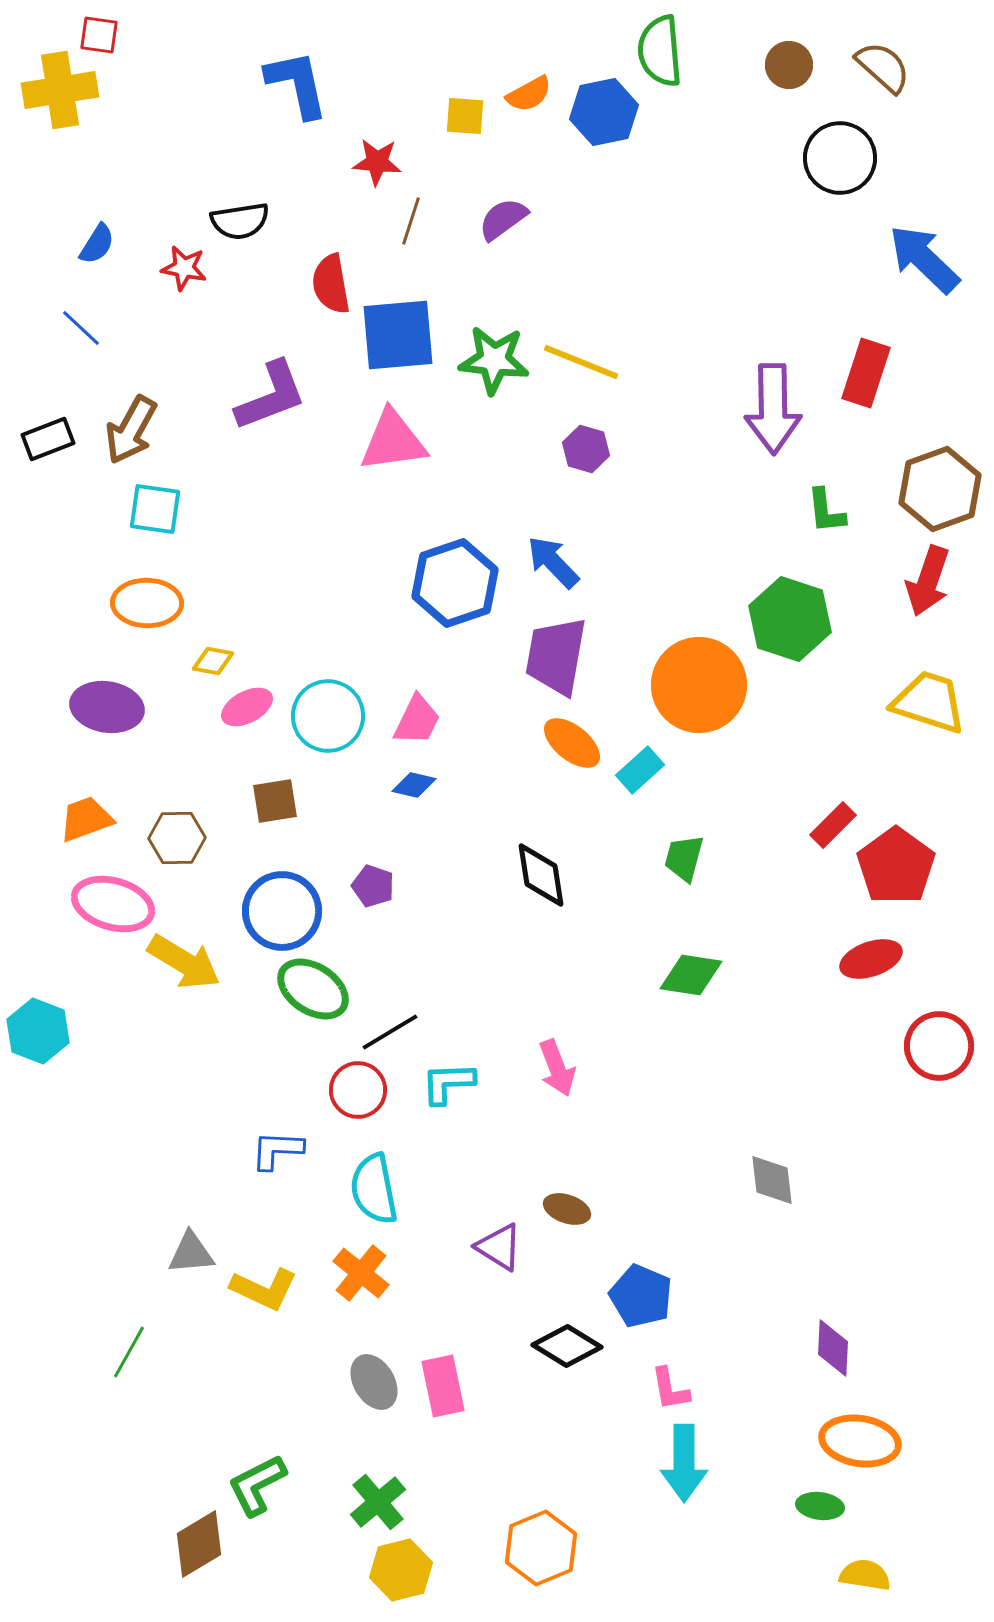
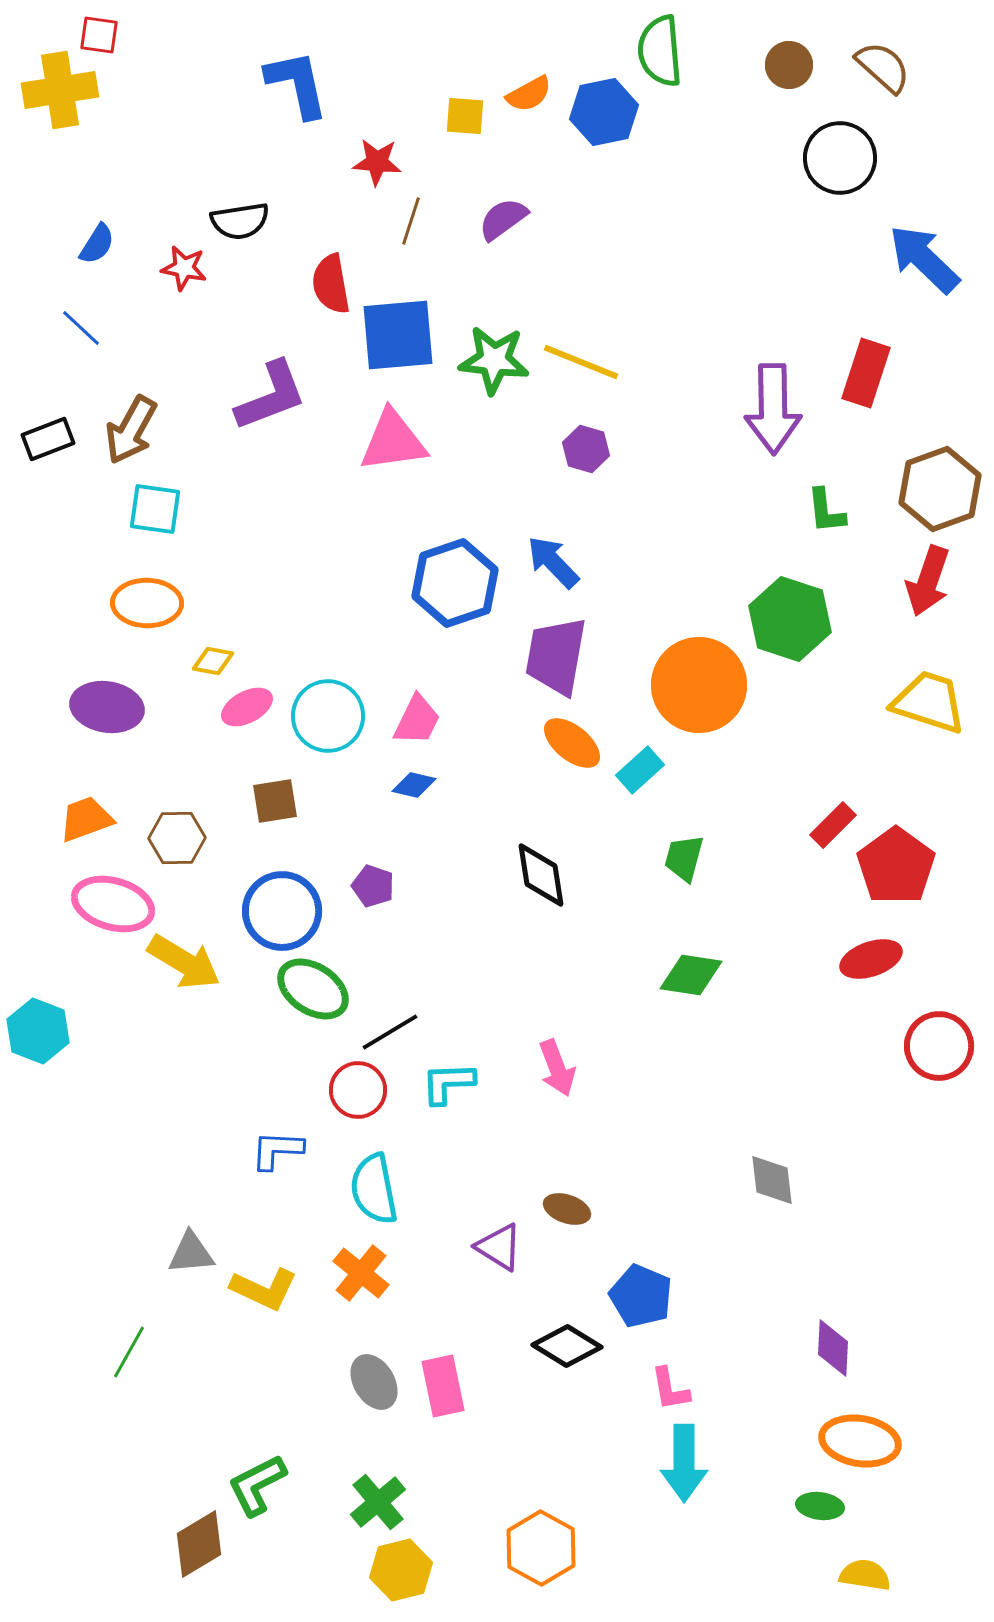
orange hexagon at (541, 1548): rotated 8 degrees counterclockwise
